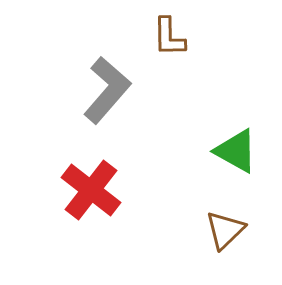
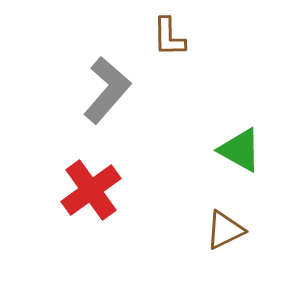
green triangle: moved 4 px right, 1 px up
red cross: rotated 16 degrees clockwise
brown triangle: rotated 18 degrees clockwise
